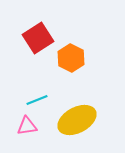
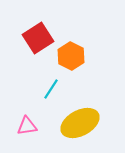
orange hexagon: moved 2 px up
cyan line: moved 14 px right, 11 px up; rotated 35 degrees counterclockwise
yellow ellipse: moved 3 px right, 3 px down
